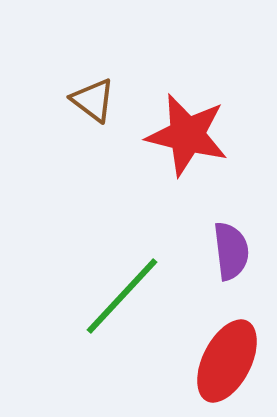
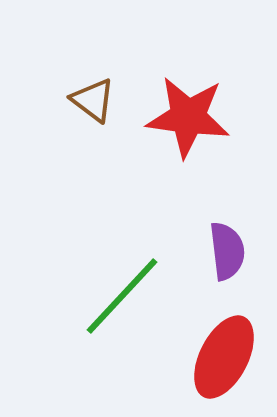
red star: moved 1 px right, 18 px up; rotated 6 degrees counterclockwise
purple semicircle: moved 4 px left
red ellipse: moved 3 px left, 4 px up
